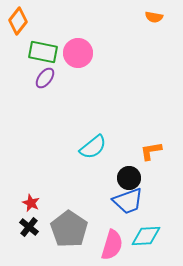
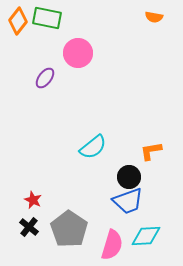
green rectangle: moved 4 px right, 34 px up
black circle: moved 1 px up
red star: moved 2 px right, 3 px up
